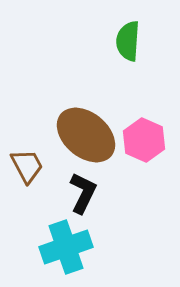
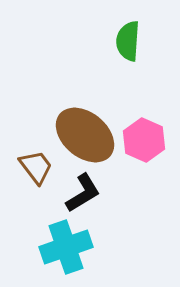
brown ellipse: moved 1 px left
brown trapezoid: moved 9 px right, 1 px down; rotated 9 degrees counterclockwise
black L-shape: rotated 33 degrees clockwise
